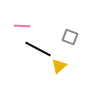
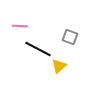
pink line: moved 2 px left
